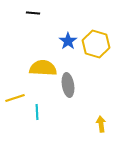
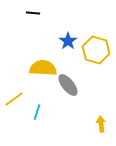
yellow hexagon: moved 6 px down
gray ellipse: rotated 30 degrees counterclockwise
yellow line: moved 1 px left, 1 px down; rotated 18 degrees counterclockwise
cyan line: rotated 21 degrees clockwise
